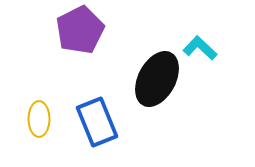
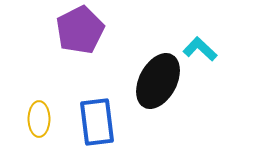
cyan L-shape: moved 1 px down
black ellipse: moved 1 px right, 2 px down
blue rectangle: rotated 15 degrees clockwise
